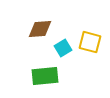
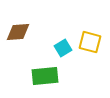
brown diamond: moved 22 px left, 3 px down
